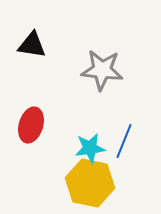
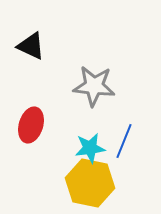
black triangle: moved 1 px left, 1 px down; rotated 16 degrees clockwise
gray star: moved 8 px left, 16 px down
